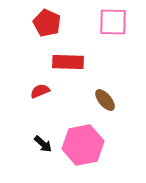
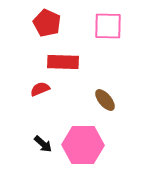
pink square: moved 5 px left, 4 px down
red rectangle: moved 5 px left
red semicircle: moved 2 px up
pink hexagon: rotated 12 degrees clockwise
